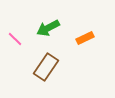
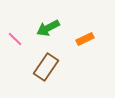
orange rectangle: moved 1 px down
